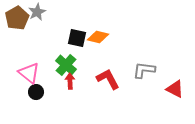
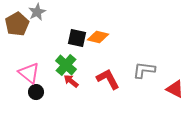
brown pentagon: moved 6 px down
red arrow: moved 1 px right; rotated 49 degrees counterclockwise
